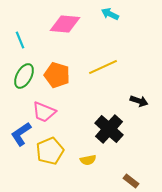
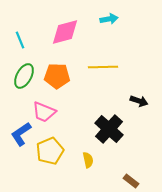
cyan arrow: moved 1 px left, 5 px down; rotated 144 degrees clockwise
pink diamond: moved 8 px down; rotated 20 degrees counterclockwise
yellow line: rotated 24 degrees clockwise
orange pentagon: moved 1 px down; rotated 15 degrees counterclockwise
yellow semicircle: rotated 91 degrees counterclockwise
